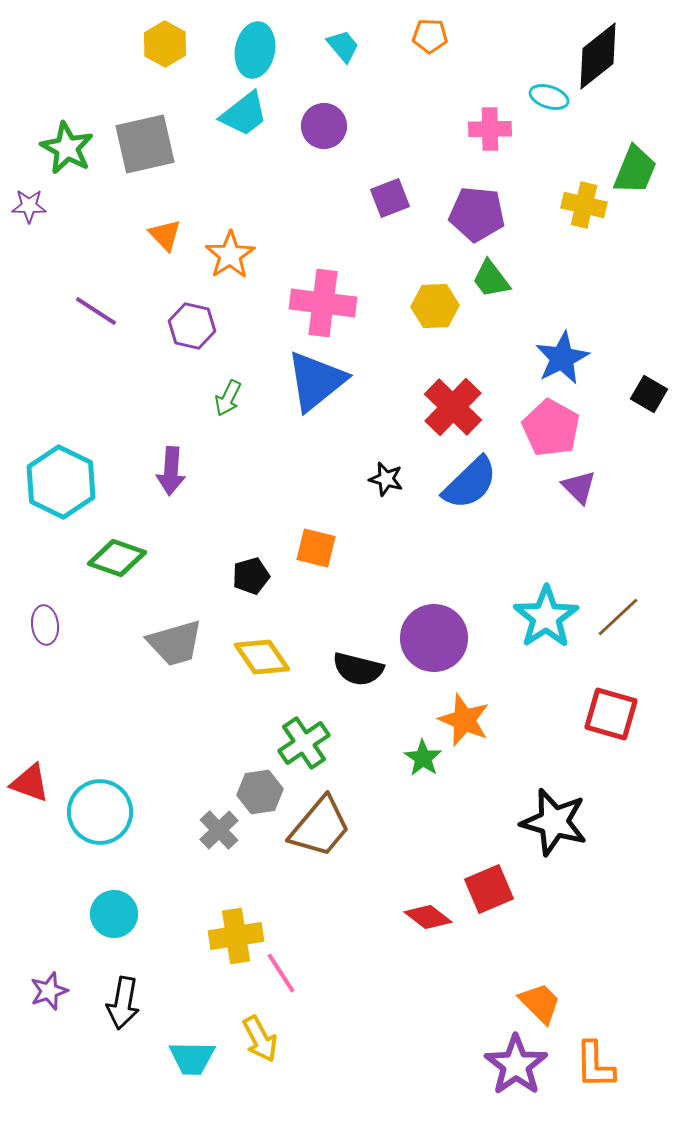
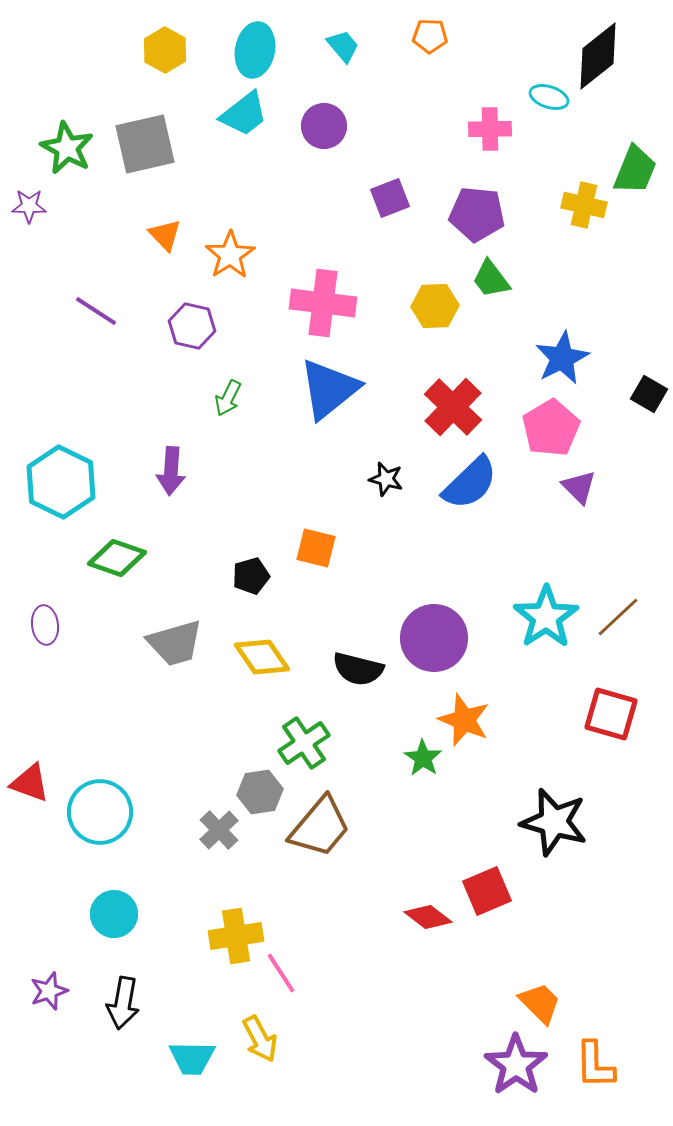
yellow hexagon at (165, 44): moved 6 px down
blue triangle at (316, 381): moved 13 px right, 8 px down
pink pentagon at (551, 428): rotated 12 degrees clockwise
red square at (489, 889): moved 2 px left, 2 px down
